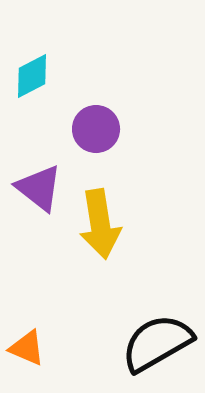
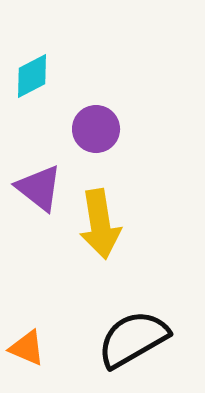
black semicircle: moved 24 px left, 4 px up
